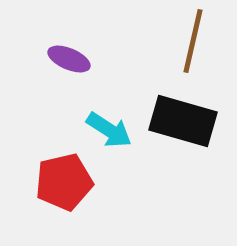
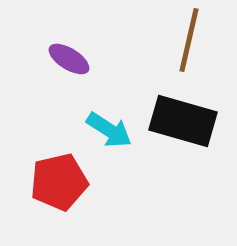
brown line: moved 4 px left, 1 px up
purple ellipse: rotated 9 degrees clockwise
red pentagon: moved 5 px left
